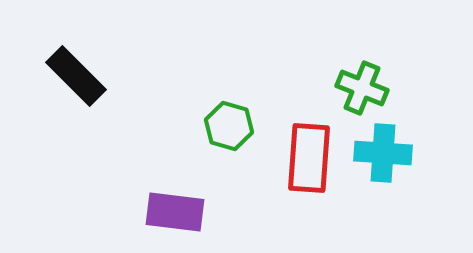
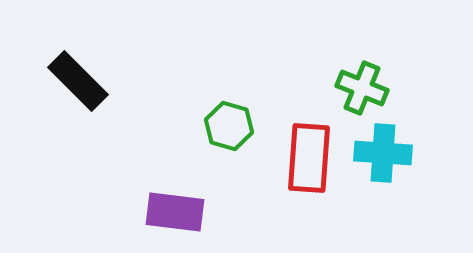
black rectangle: moved 2 px right, 5 px down
